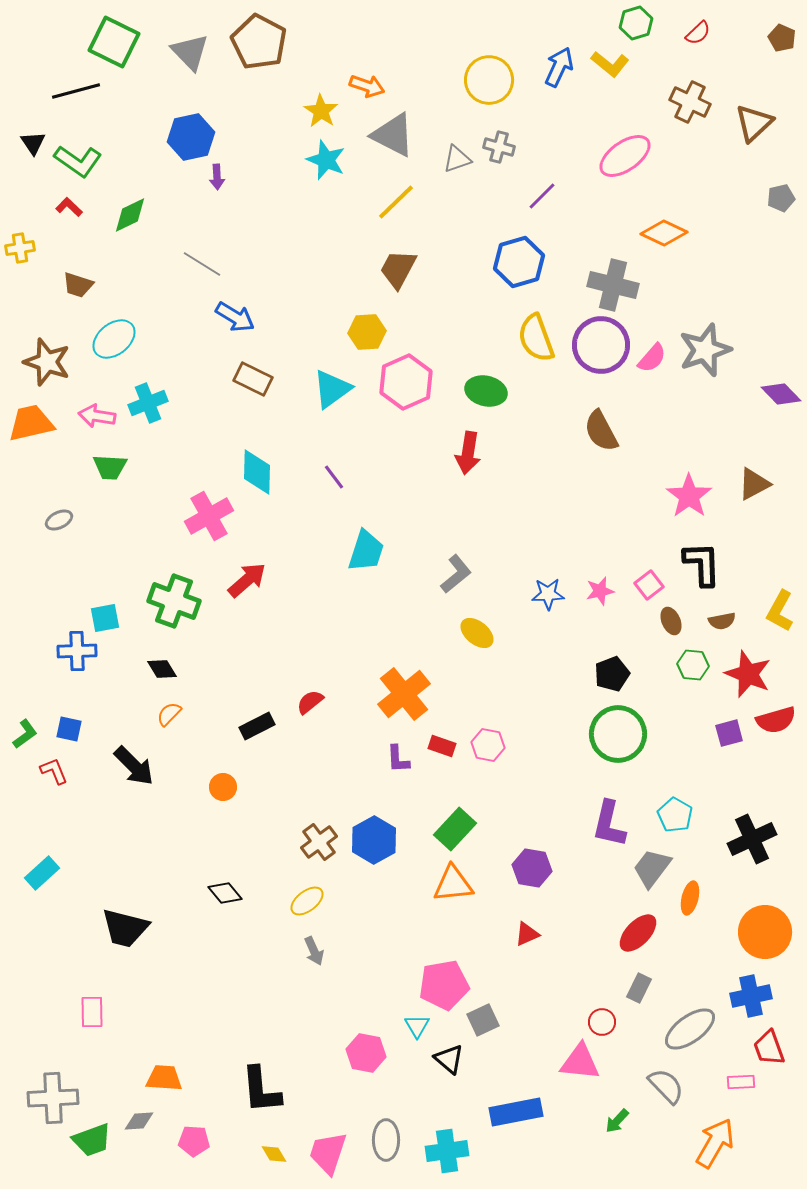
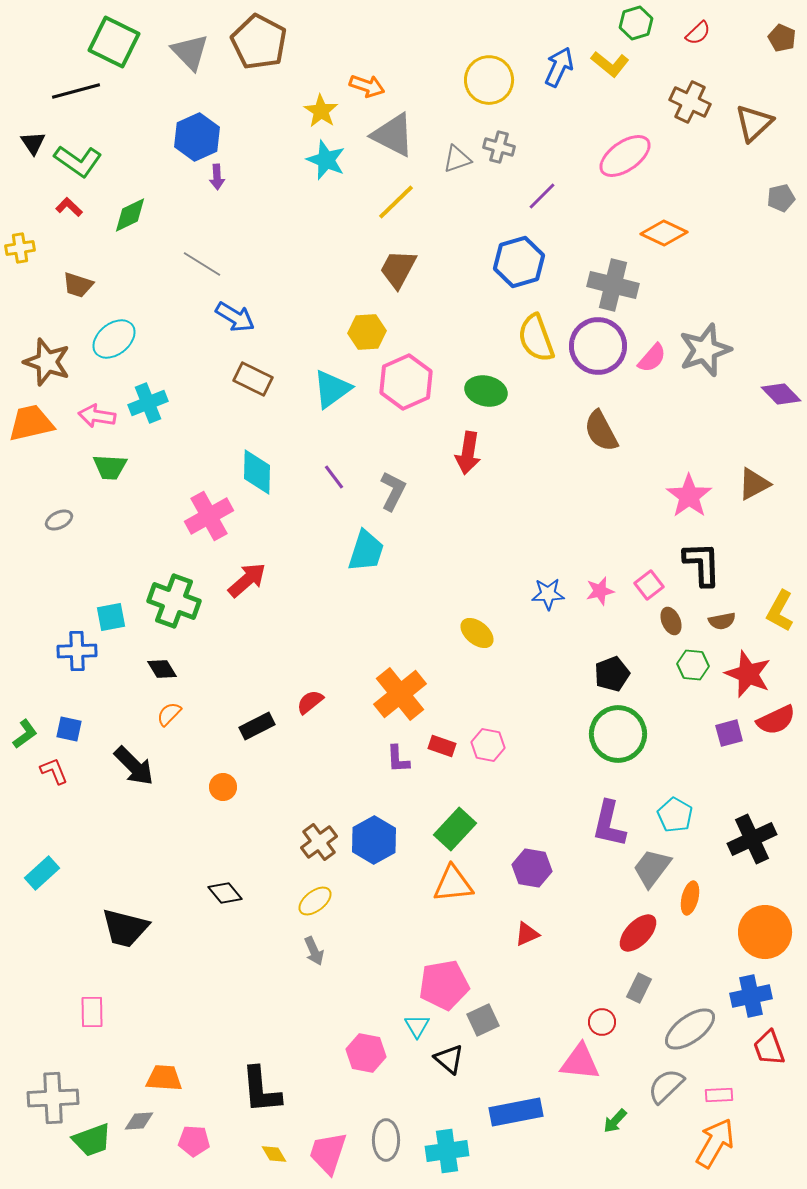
blue hexagon at (191, 137): moved 6 px right; rotated 12 degrees counterclockwise
purple circle at (601, 345): moved 3 px left, 1 px down
gray L-shape at (456, 574): moved 63 px left, 83 px up; rotated 24 degrees counterclockwise
cyan square at (105, 618): moved 6 px right, 1 px up
orange cross at (404, 694): moved 4 px left
red semicircle at (776, 720): rotated 9 degrees counterclockwise
yellow ellipse at (307, 901): moved 8 px right
pink rectangle at (741, 1082): moved 22 px left, 13 px down
gray semicircle at (666, 1086): rotated 90 degrees counterclockwise
green arrow at (617, 1121): moved 2 px left
